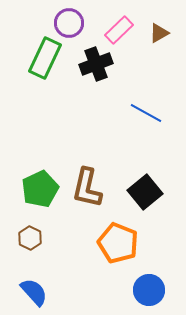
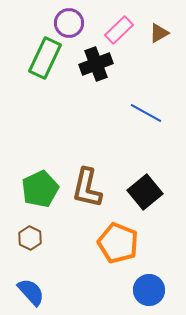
blue semicircle: moved 3 px left
